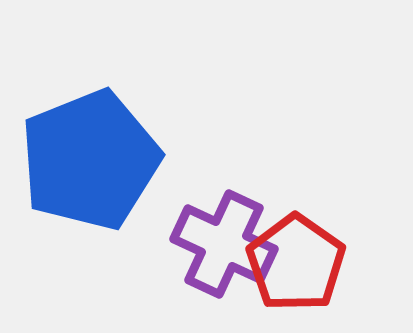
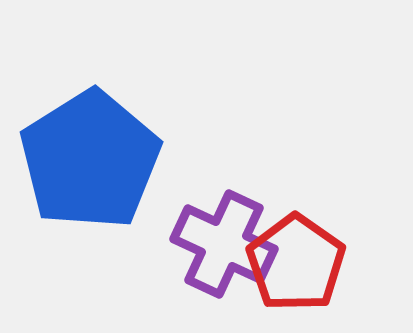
blue pentagon: rotated 10 degrees counterclockwise
